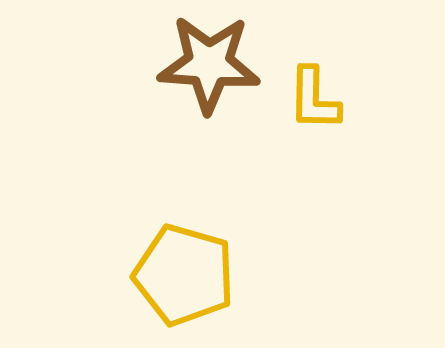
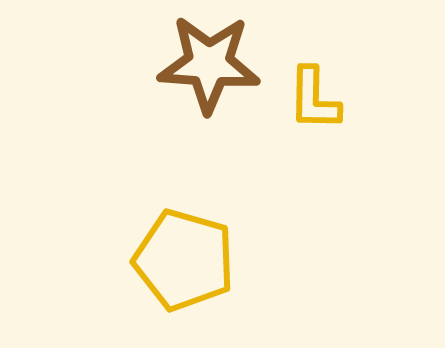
yellow pentagon: moved 15 px up
